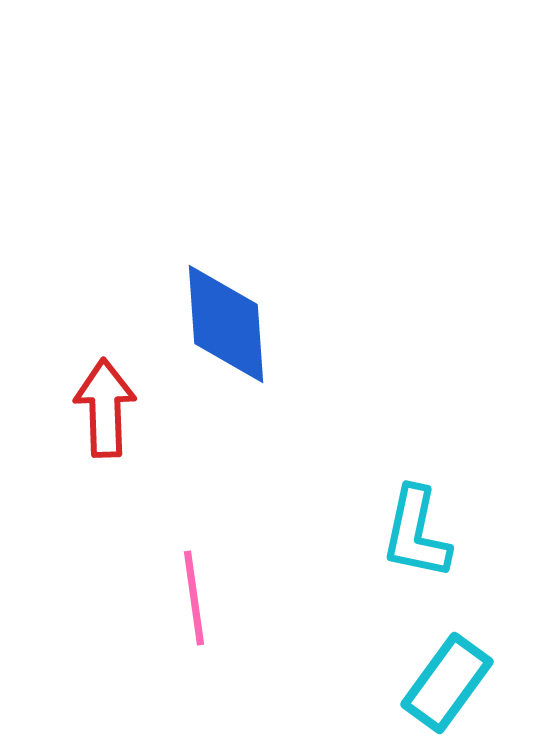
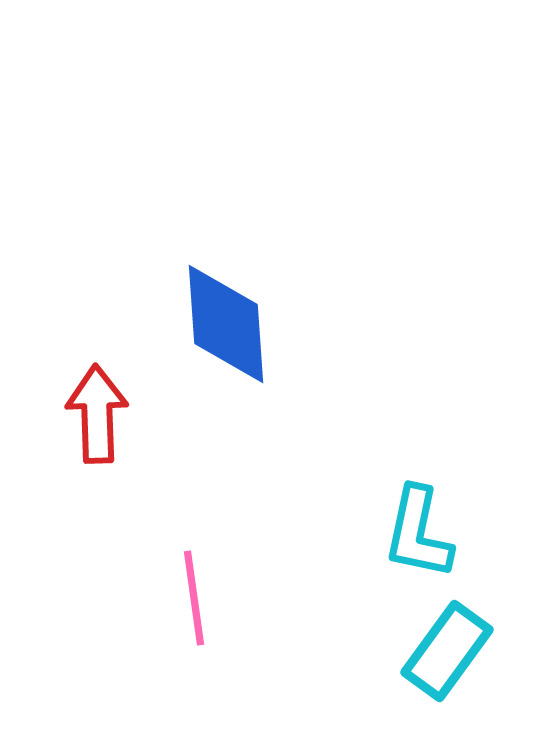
red arrow: moved 8 px left, 6 px down
cyan L-shape: moved 2 px right
cyan rectangle: moved 32 px up
